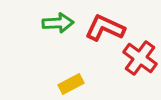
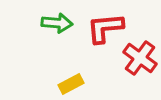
green arrow: moved 1 px left; rotated 8 degrees clockwise
red L-shape: rotated 30 degrees counterclockwise
